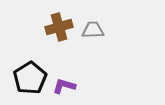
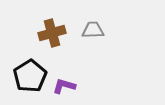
brown cross: moved 7 px left, 6 px down
black pentagon: moved 2 px up
